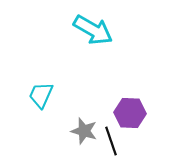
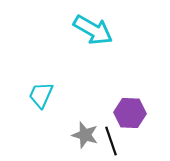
gray star: moved 1 px right, 4 px down
